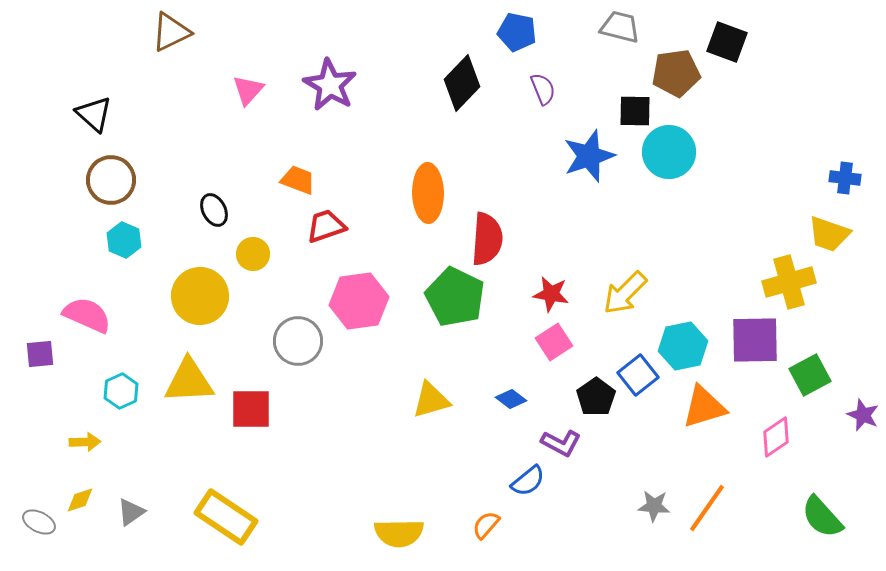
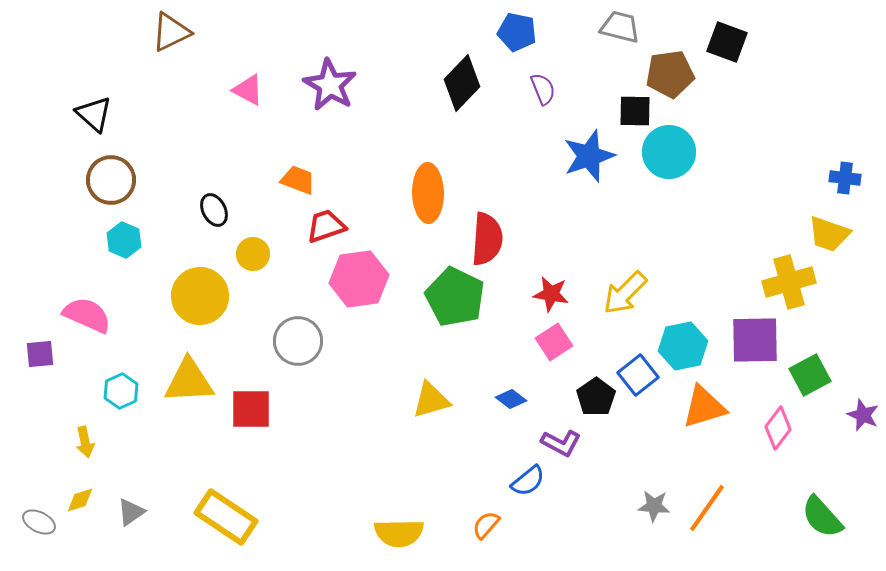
brown pentagon at (676, 73): moved 6 px left, 1 px down
pink triangle at (248, 90): rotated 44 degrees counterclockwise
pink hexagon at (359, 301): moved 22 px up
pink diamond at (776, 437): moved 2 px right, 9 px up; rotated 18 degrees counterclockwise
yellow arrow at (85, 442): rotated 80 degrees clockwise
